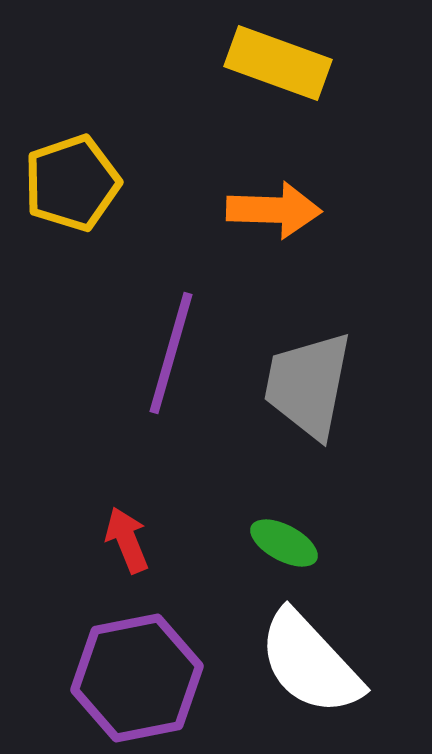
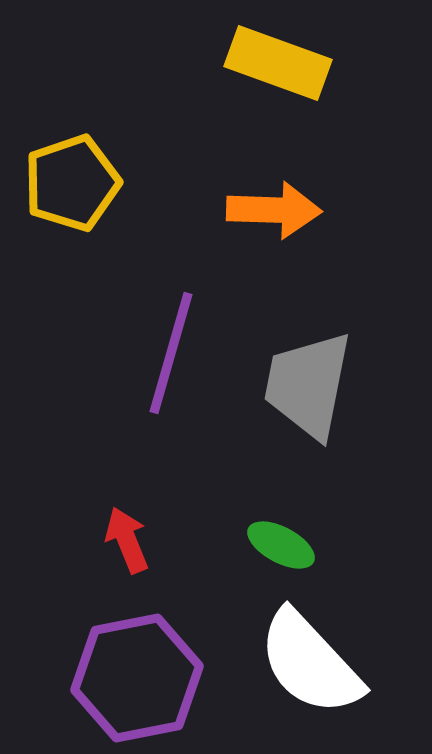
green ellipse: moved 3 px left, 2 px down
